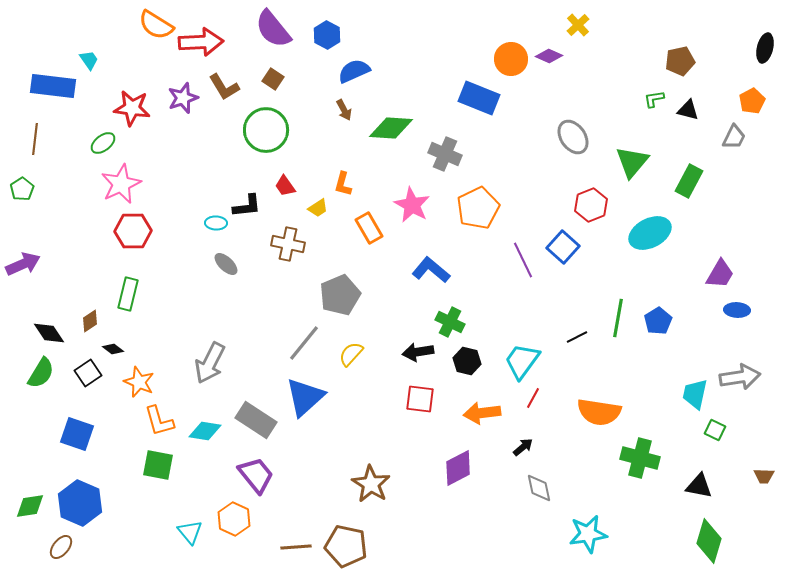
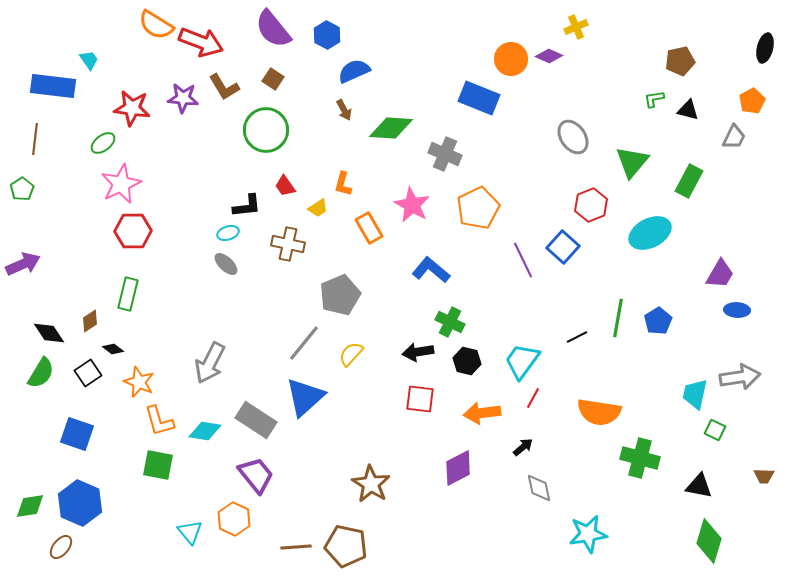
yellow cross at (578, 25): moved 2 px left, 2 px down; rotated 20 degrees clockwise
red arrow at (201, 42): rotated 24 degrees clockwise
purple star at (183, 98): rotated 24 degrees clockwise
cyan ellipse at (216, 223): moved 12 px right, 10 px down; rotated 20 degrees counterclockwise
